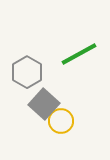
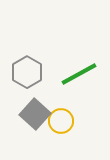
green line: moved 20 px down
gray square: moved 9 px left, 10 px down
